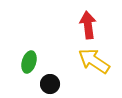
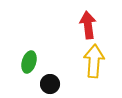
yellow arrow: rotated 60 degrees clockwise
